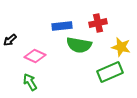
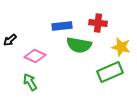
red cross: rotated 18 degrees clockwise
